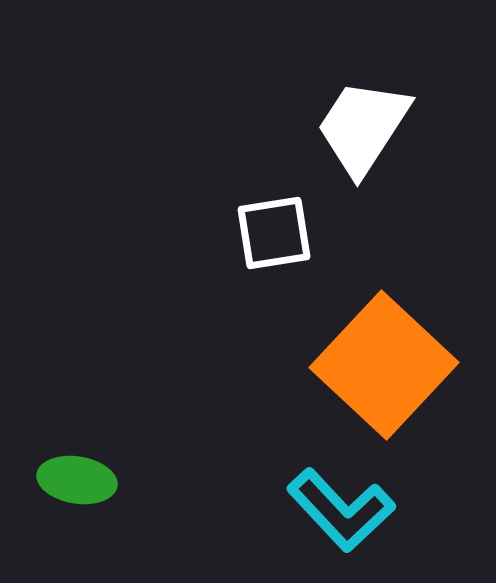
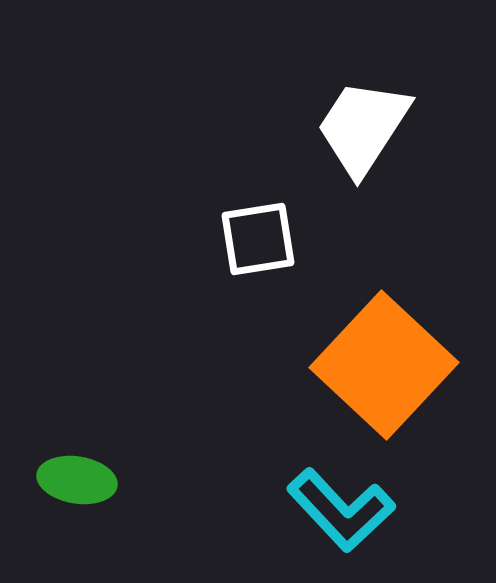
white square: moved 16 px left, 6 px down
